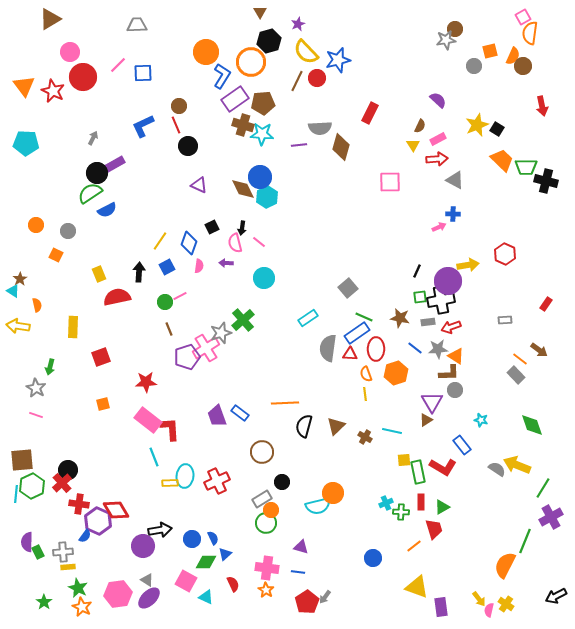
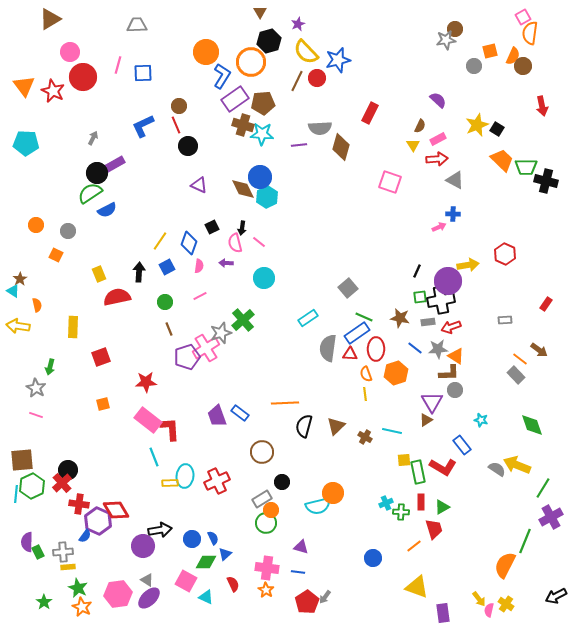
pink line at (118, 65): rotated 30 degrees counterclockwise
pink square at (390, 182): rotated 20 degrees clockwise
pink line at (180, 296): moved 20 px right
purple rectangle at (441, 607): moved 2 px right, 6 px down
